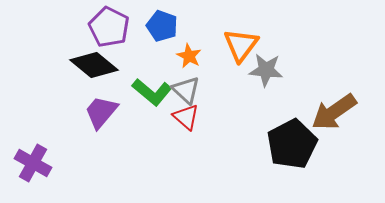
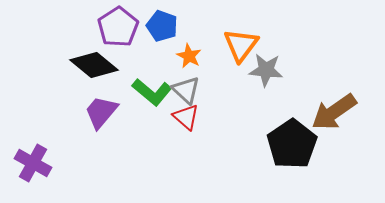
purple pentagon: moved 9 px right; rotated 12 degrees clockwise
black pentagon: rotated 6 degrees counterclockwise
